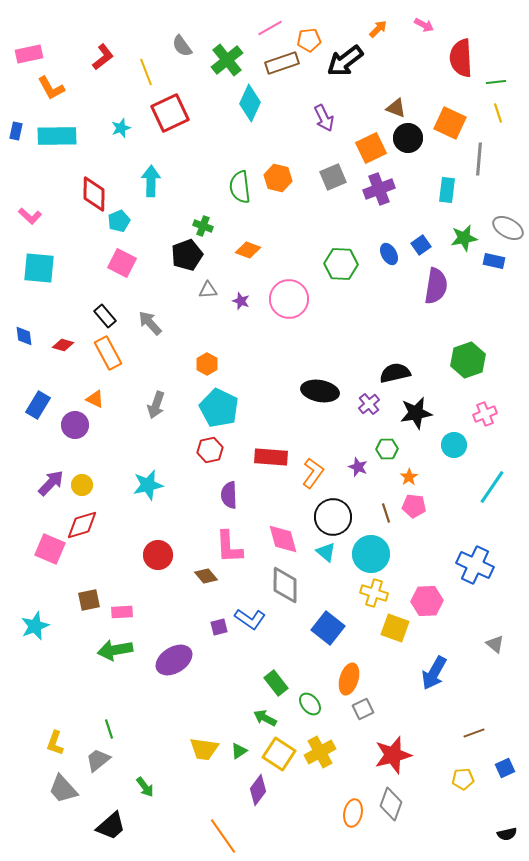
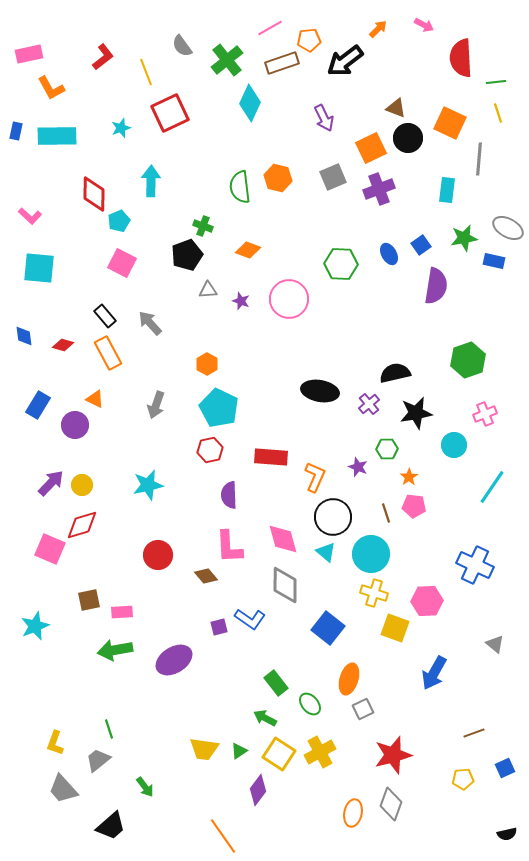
orange L-shape at (313, 473): moved 2 px right, 4 px down; rotated 12 degrees counterclockwise
